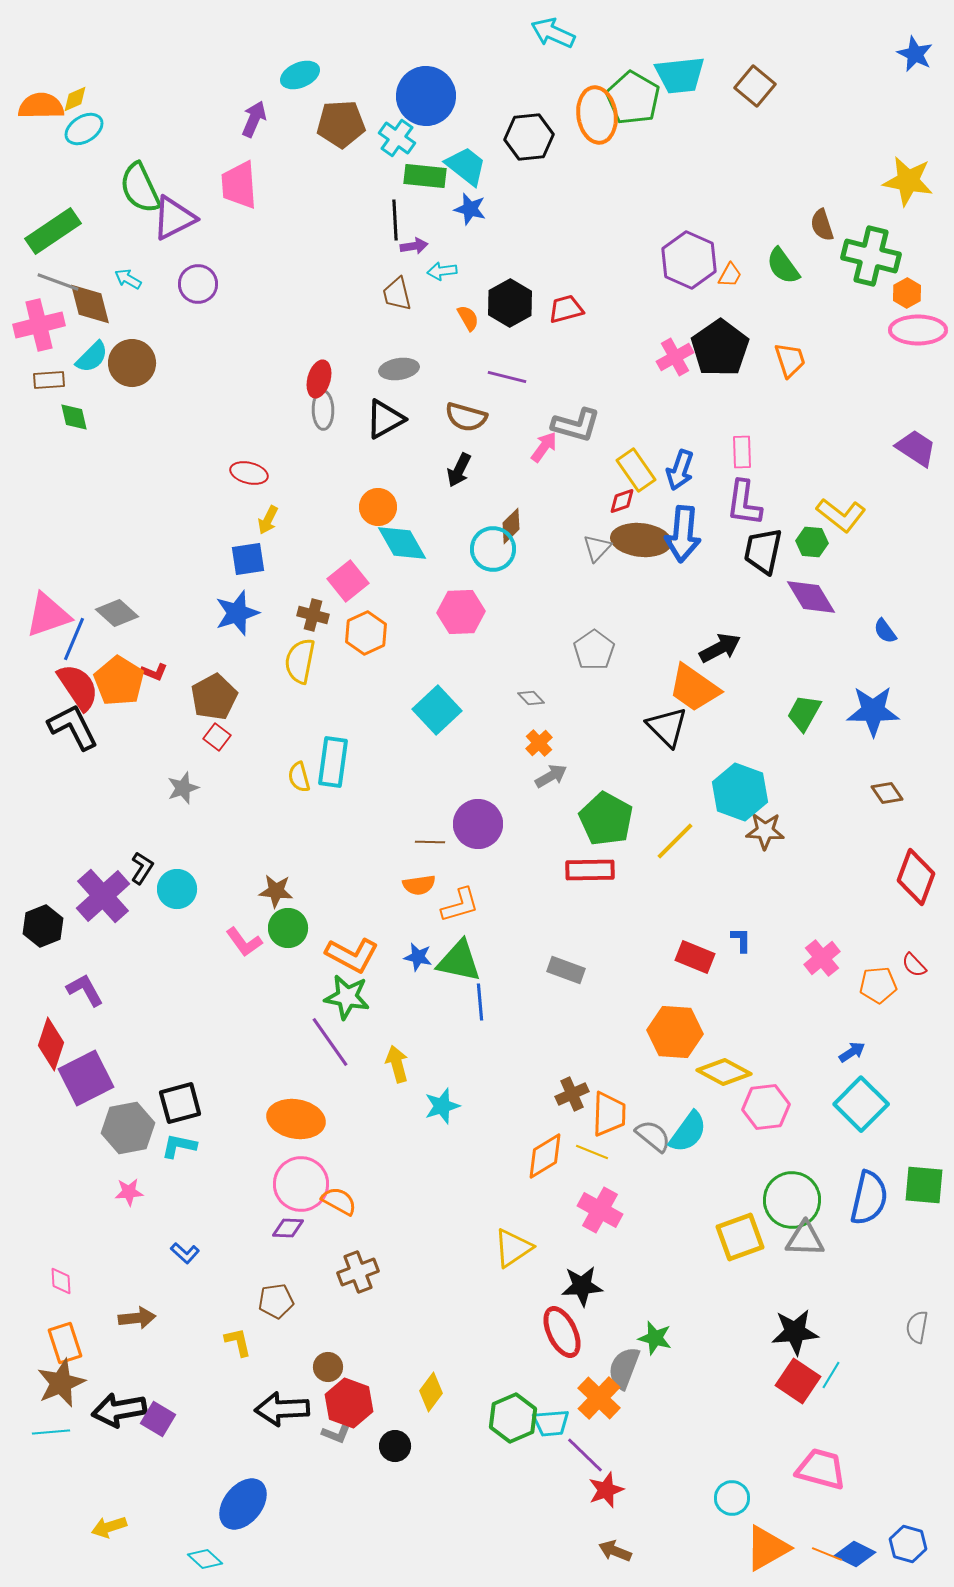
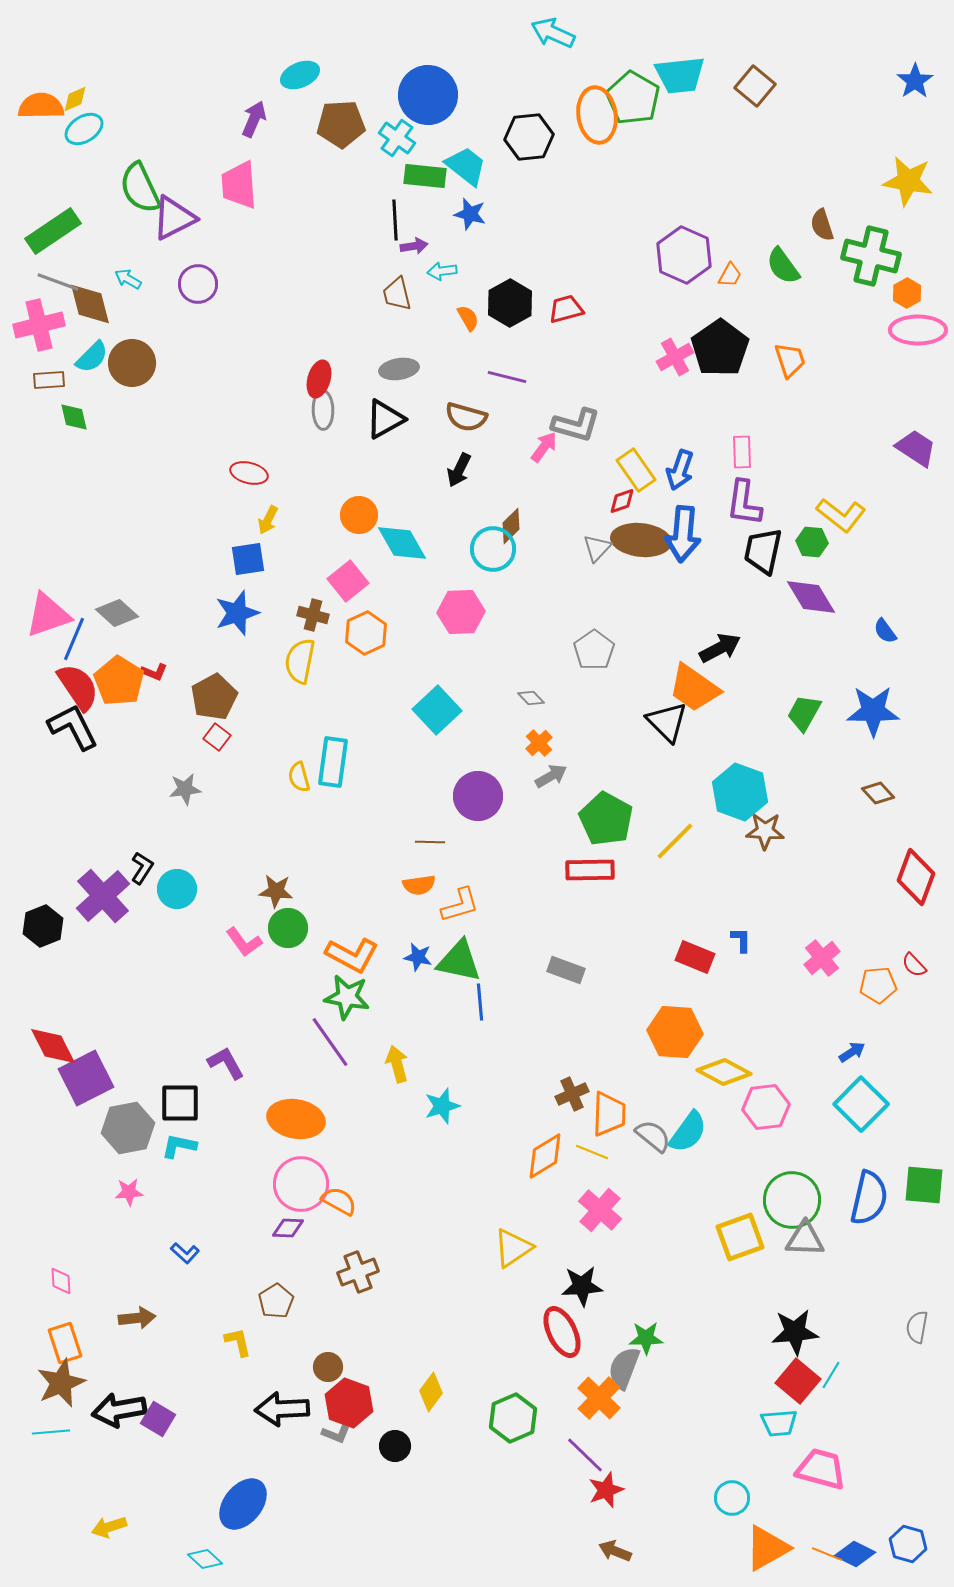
blue star at (915, 54): moved 27 px down; rotated 12 degrees clockwise
blue circle at (426, 96): moved 2 px right, 1 px up
blue star at (470, 209): moved 5 px down
purple hexagon at (689, 260): moved 5 px left, 5 px up
orange circle at (378, 507): moved 19 px left, 8 px down
black triangle at (667, 727): moved 5 px up
gray star at (183, 788): moved 2 px right, 1 px down; rotated 12 degrees clockwise
brown diamond at (887, 793): moved 9 px left; rotated 8 degrees counterclockwise
purple circle at (478, 824): moved 28 px up
purple L-shape at (85, 990): moved 141 px right, 73 px down
red diamond at (51, 1044): moved 2 px right, 2 px down; rotated 45 degrees counterclockwise
black square at (180, 1103): rotated 15 degrees clockwise
pink cross at (600, 1210): rotated 12 degrees clockwise
brown pentagon at (276, 1301): rotated 24 degrees counterclockwise
green star at (655, 1338): moved 9 px left; rotated 16 degrees counterclockwise
red square at (798, 1381): rotated 6 degrees clockwise
cyan trapezoid at (551, 1423): moved 228 px right
